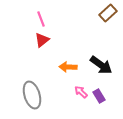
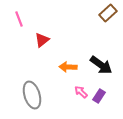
pink line: moved 22 px left
purple rectangle: rotated 64 degrees clockwise
